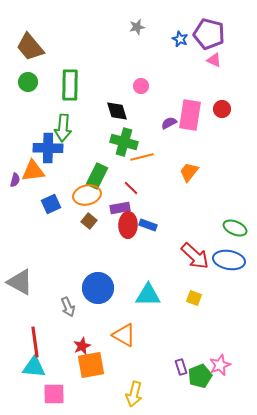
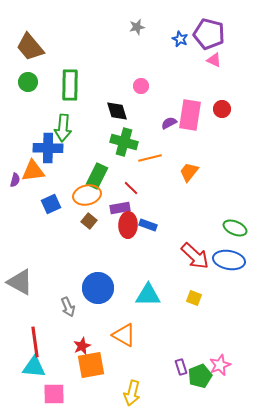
orange line at (142, 157): moved 8 px right, 1 px down
yellow arrow at (134, 394): moved 2 px left, 1 px up
